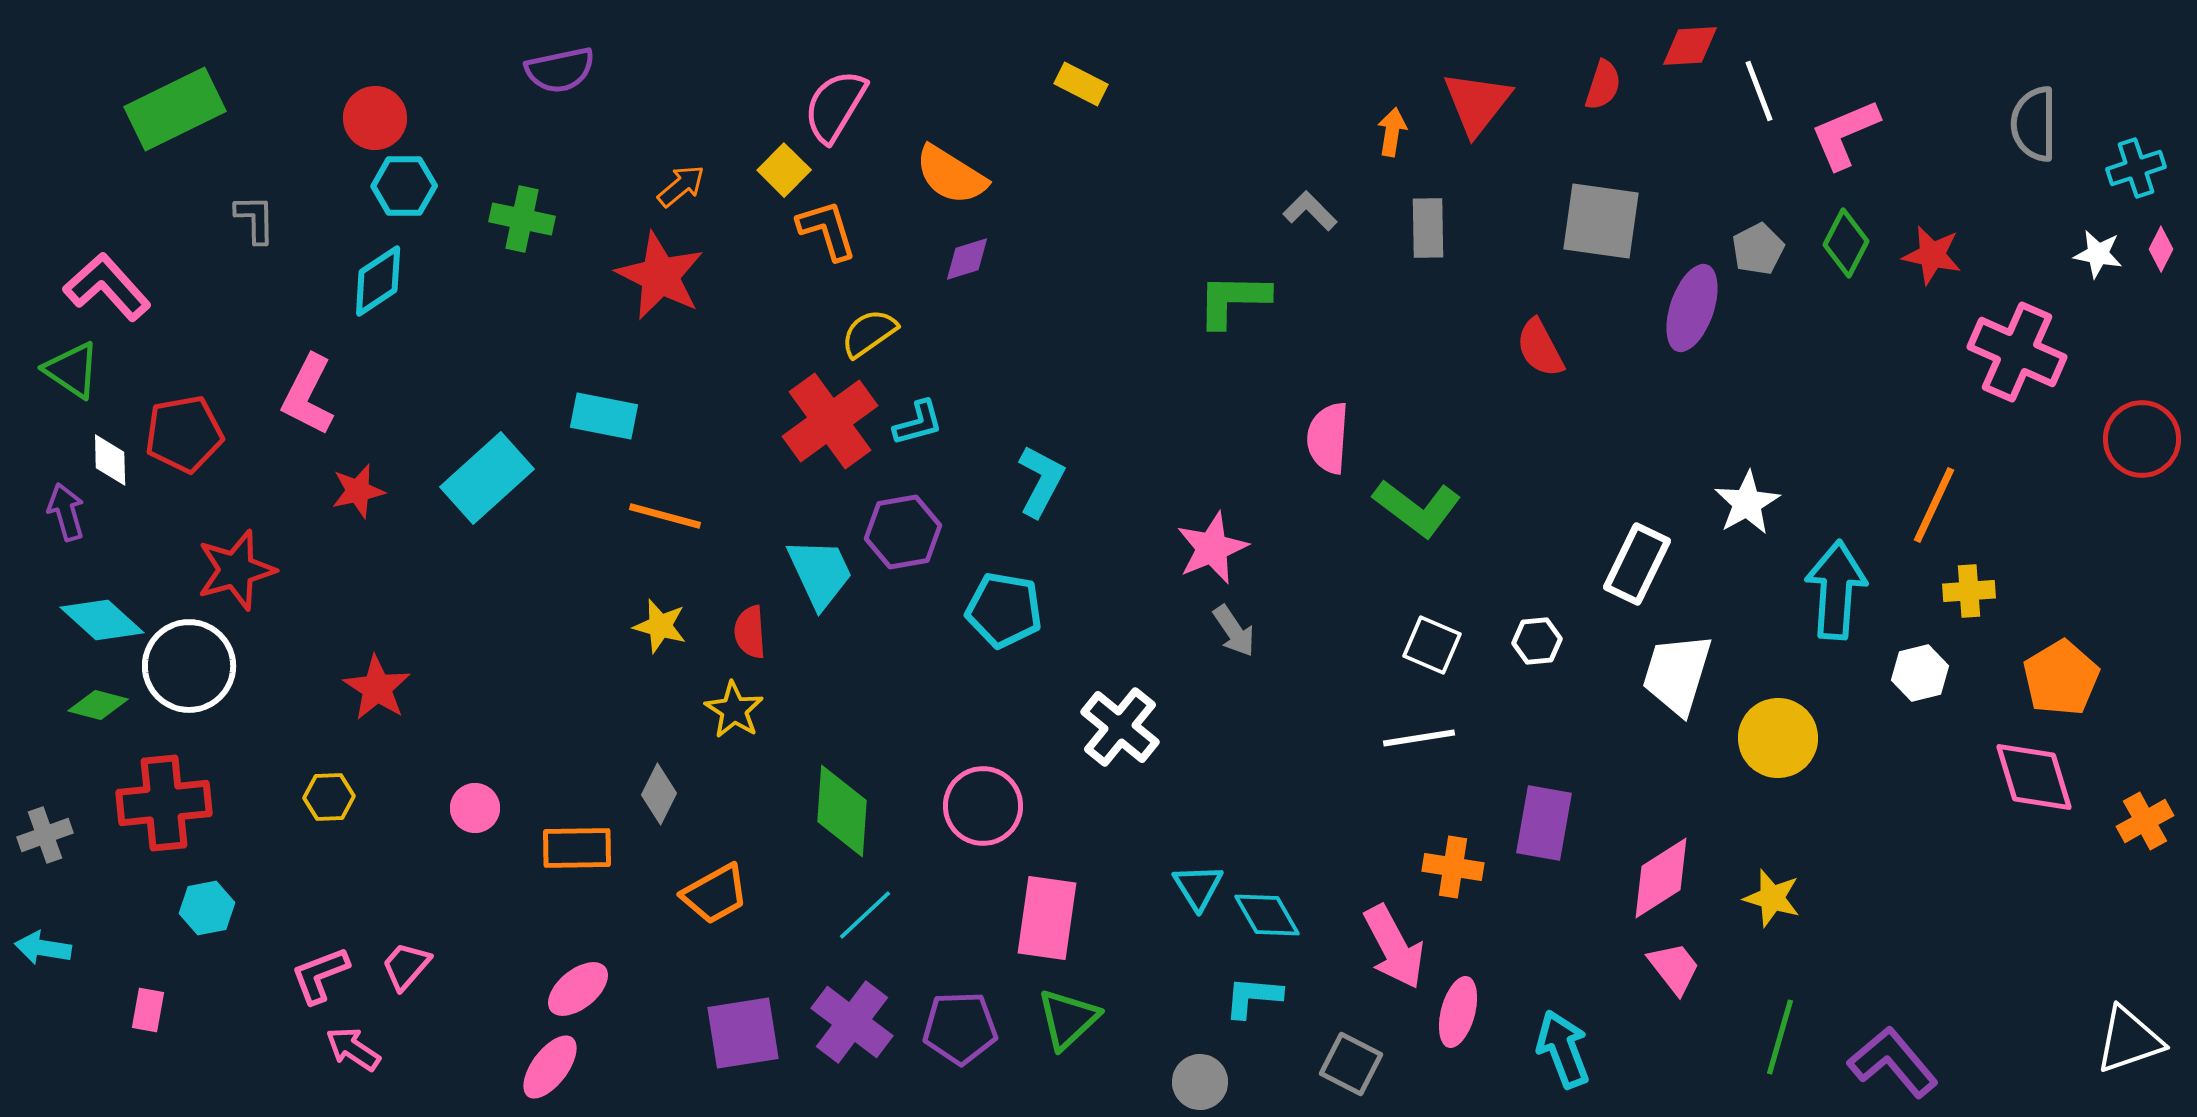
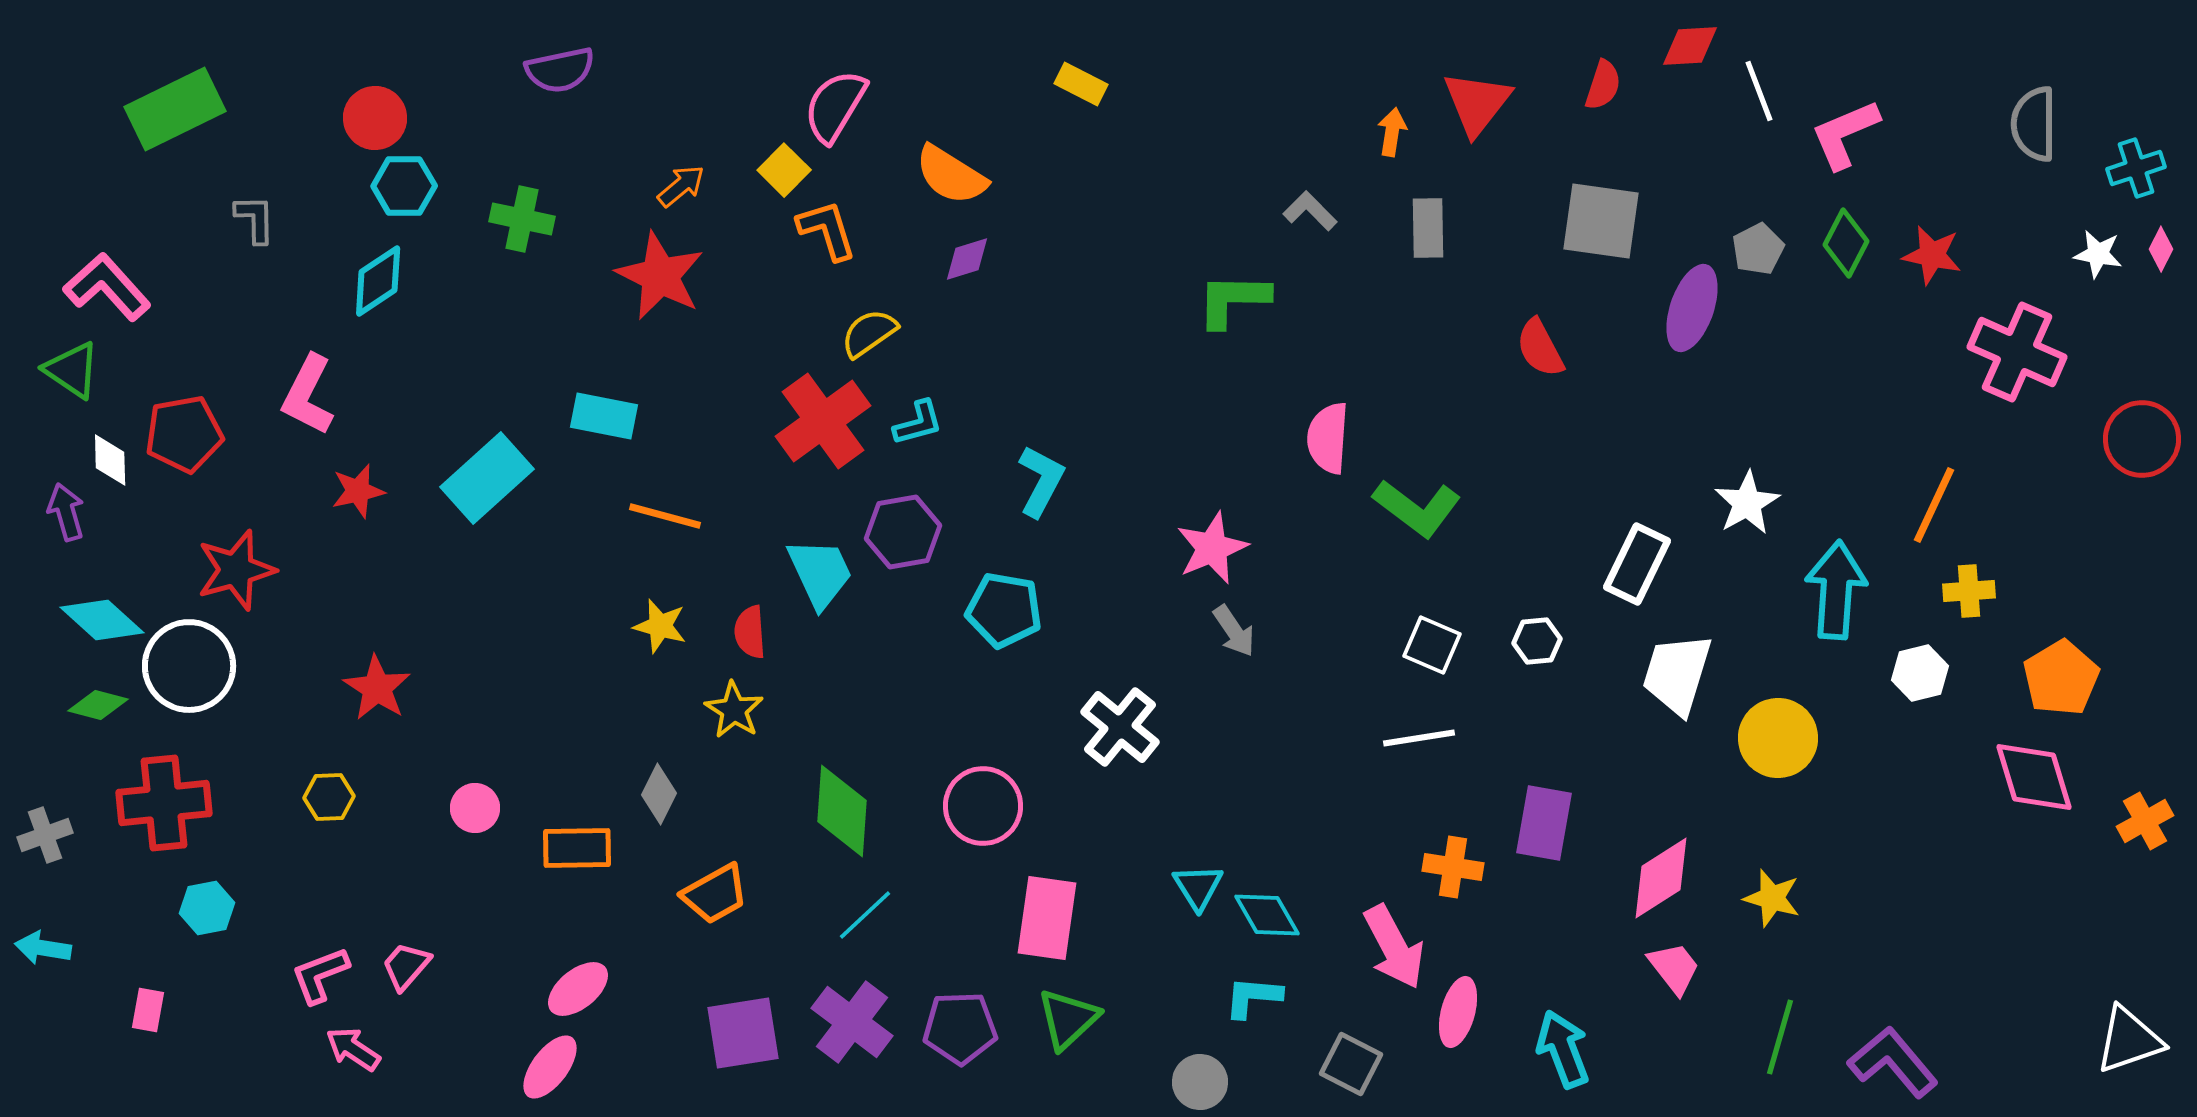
red cross at (830, 421): moved 7 px left
